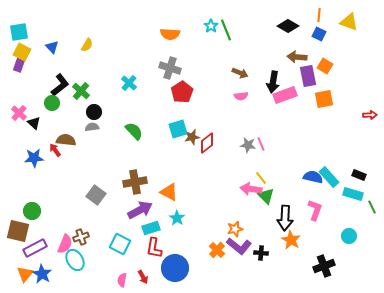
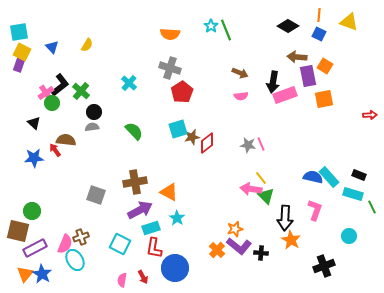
pink cross at (19, 113): moved 27 px right, 20 px up; rotated 14 degrees clockwise
gray square at (96, 195): rotated 18 degrees counterclockwise
